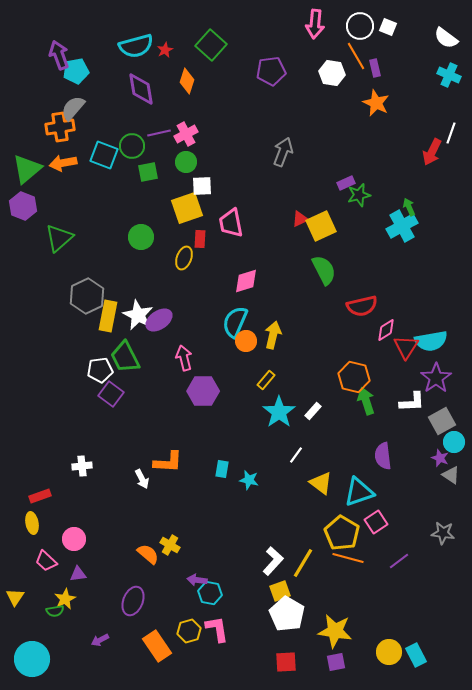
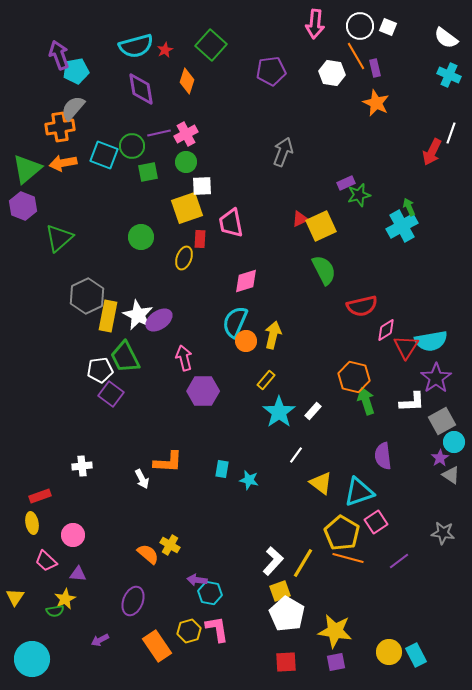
purple star at (440, 458): rotated 18 degrees clockwise
pink circle at (74, 539): moved 1 px left, 4 px up
purple triangle at (78, 574): rotated 12 degrees clockwise
